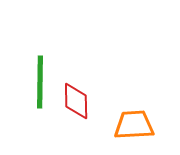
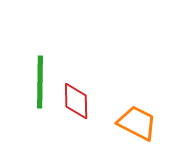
orange trapezoid: moved 3 px right, 2 px up; rotated 30 degrees clockwise
